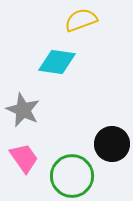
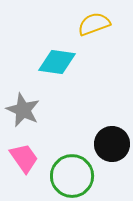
yellow semicircle: moved 13 px right, 4 px down
